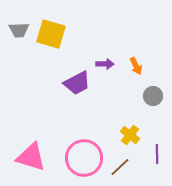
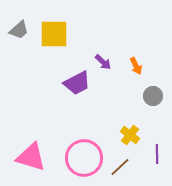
gray trapezoid: rotated 40 degrees counterclockwise
yellow square: moved 3 px right; rotated 16 degrees counterclockwise
purple arrow: moved 2 px left, 2 px up; rotated 42 degrees clockwise
